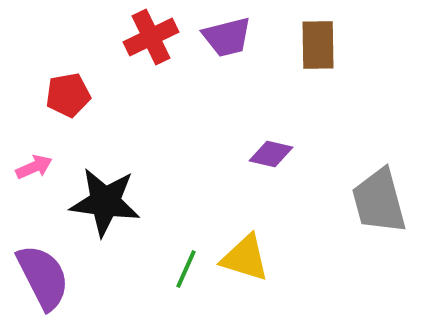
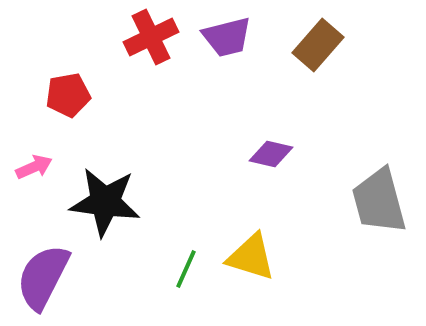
brown rectangle: rotated 42 degrees clockwise
yellow triangle: moved 6 px right, 1 px up
purple semicircle: rotated 126 degrees counterclockwise
